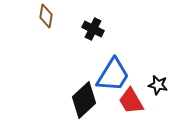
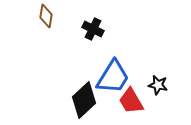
blue trapezoid: moved 2 px down
